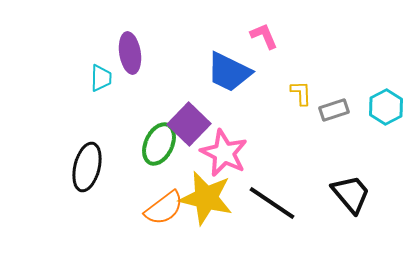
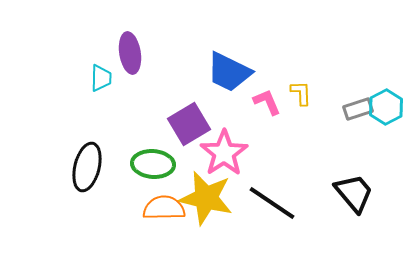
pink L-shape: moved 3 px right, 66 px down
gray rectangle: moved 24 px right, 1 px up
purple square: rotated 15 degrees clockwise
green ellipse: moved 6 px left, 20 px down; rotated 69 degrees clockwise
pink star: rotated 12 degrees clockwise
black trapezoid: moved 3 px right, 1 px up
orange semicircle: rotated 144 degrees counterclockwise
